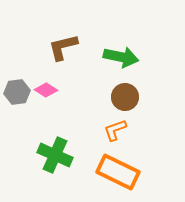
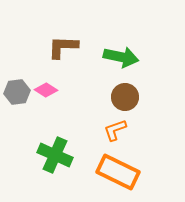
brown L-shape: rotated 16 degrees clockwise
